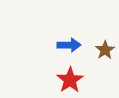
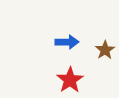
blue arrow: moved 2 px left, 3 px up
